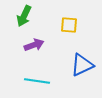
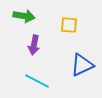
green arrow: rotated 105 degrees counterclockwise
purple arrow: rotated 120 degrees clockwise
cyan line: rotated 20 degrees clockwise
